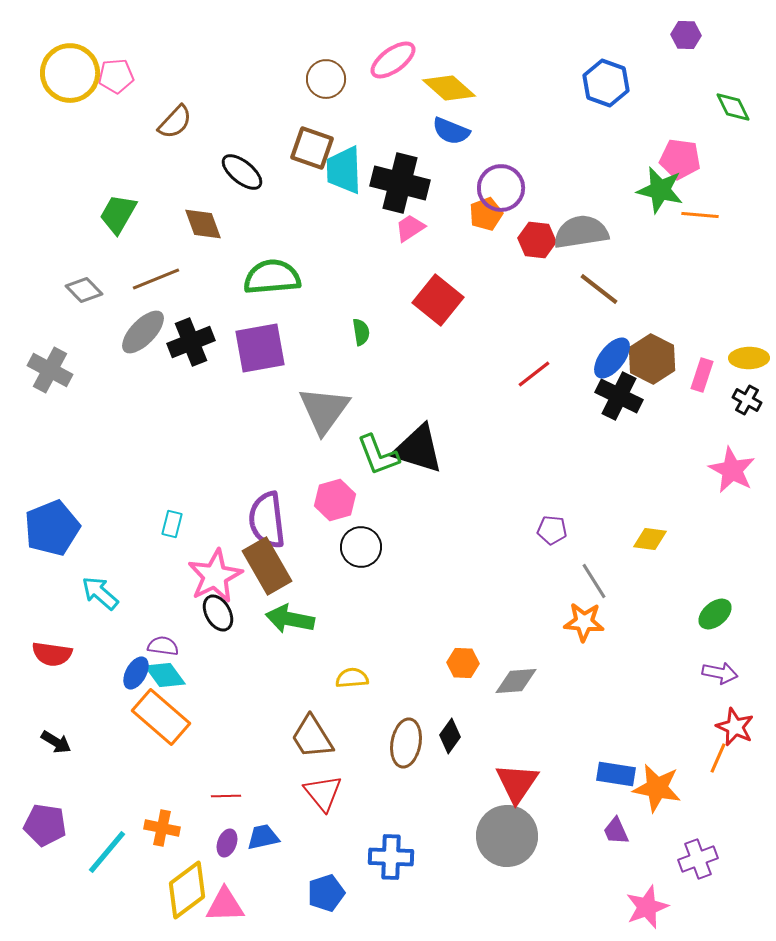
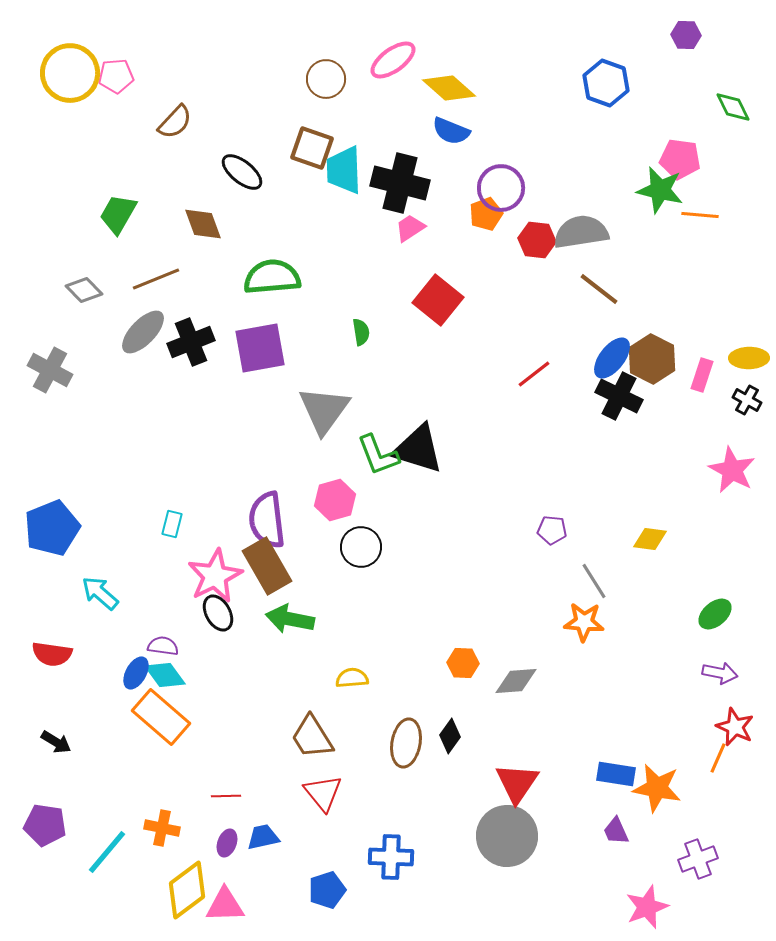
blue pentagon at (326, 893): moved 1 px right, 3 px up
